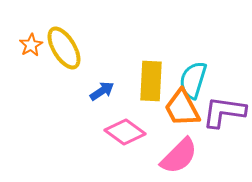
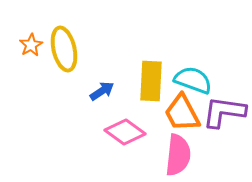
yellow ellipse: moved 1 px down; rotated 18 degrees clockwise
cyan semicircle: rotated 93 degrees clockwise
orange trapezoid: moved 5 px down
pink semicircle: moved 1 px left, 1 px up; rotated 39 degrees counterclockwise
